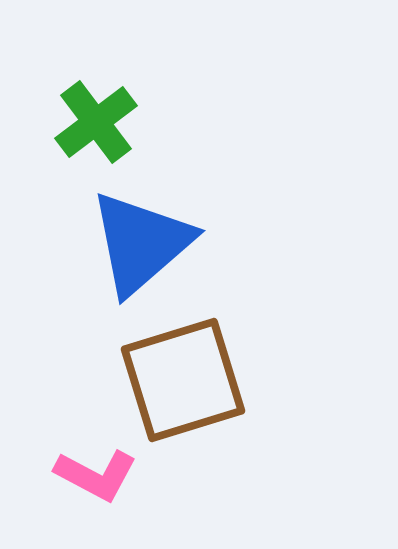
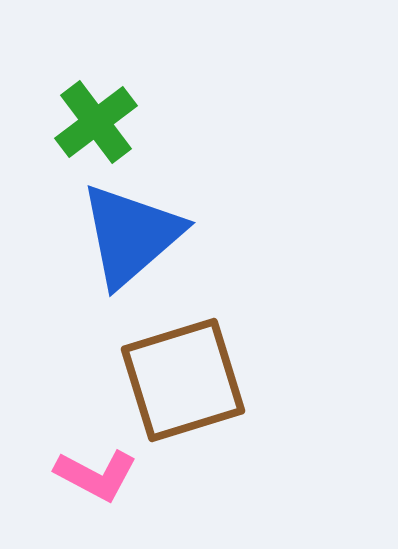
blue triangle: moved 10 px left, 8 px up
